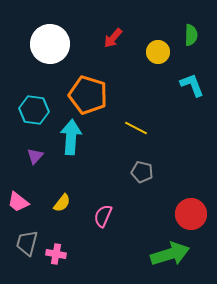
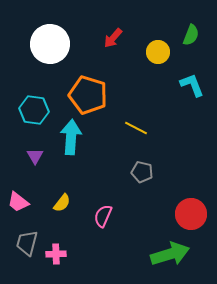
green semicircle: rotated 20 degrees clockwise
purple triangle: rotated 12 degrees counterclockwise
pink cross: rotated 12 degrees counterclockwise
